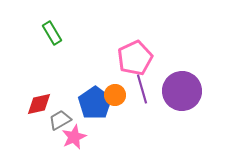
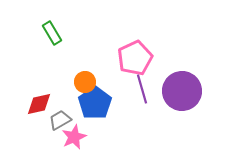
orange circle: moved 30 px left, 13 px up
